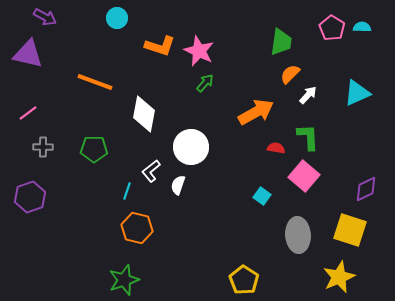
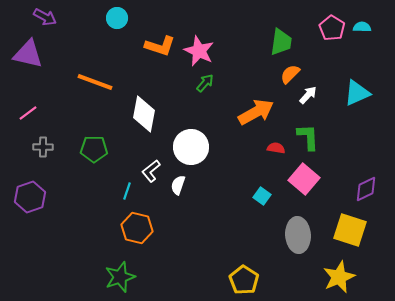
pink square: moved 3 px down
green star: moved 4 px left, 3 px up
